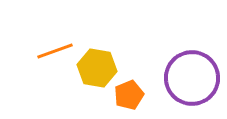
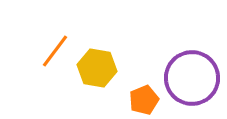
orange line: rotated 33 degrees counterclockwise
orange pentagon: moved 15 px right, 5 px down
